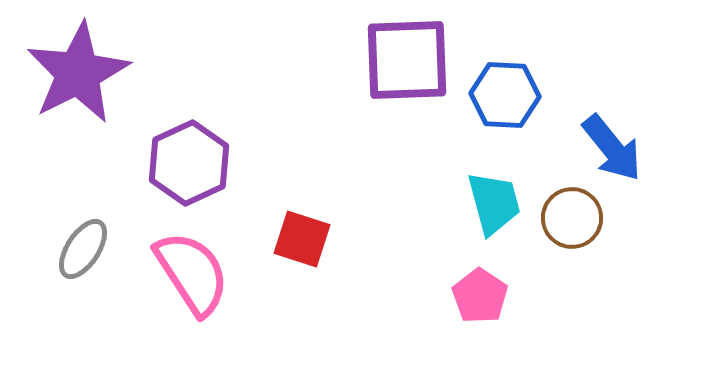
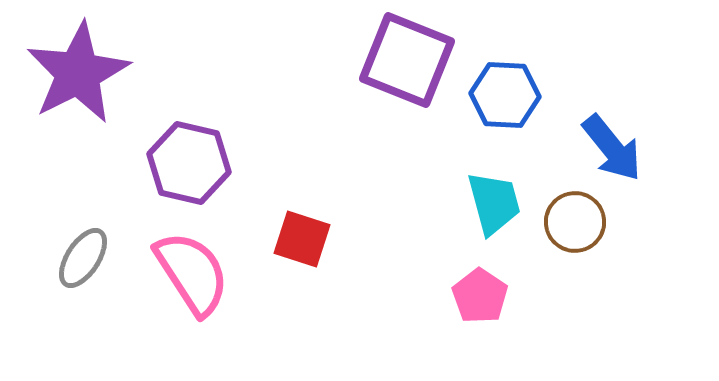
purple square: rotated 24 degrees clockwise
purple hexagon: rotated 22 degrees counterclockwise
brown circle: moved 3 px right, 4 px down
gray ellipse: moved 9 px down
